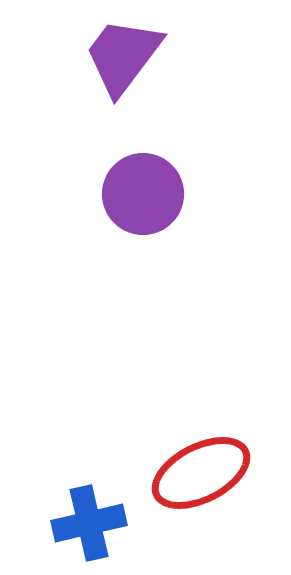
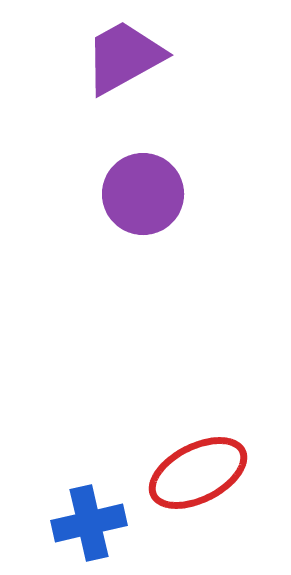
purple trapezoid: moved 1 px right, 1 px down; rotated 24 degrees clockwise
red ellipse: moved 3 px left
